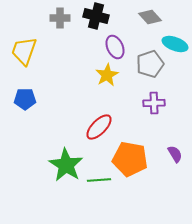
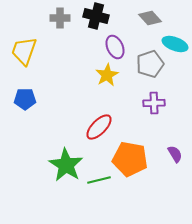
gray diamond: moved 1 px down
green line: rotated 10 degrees counterclockwise
